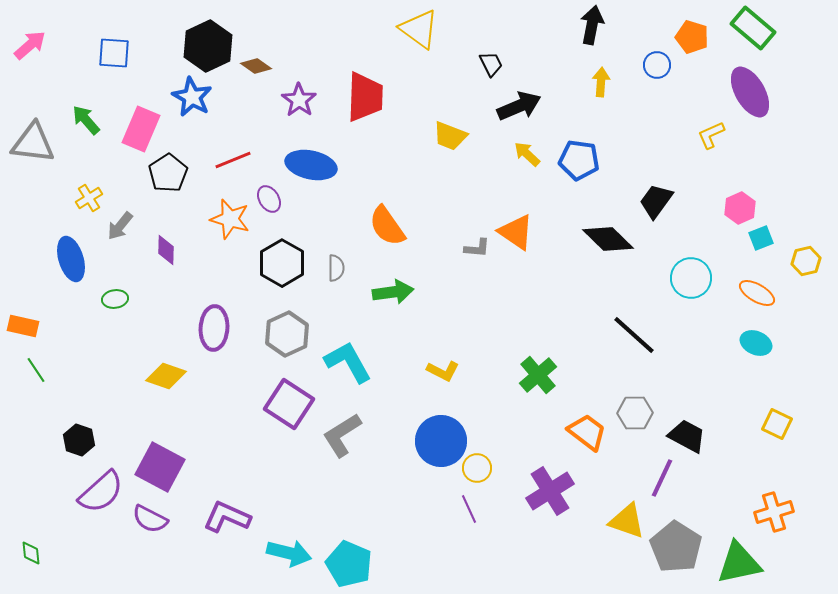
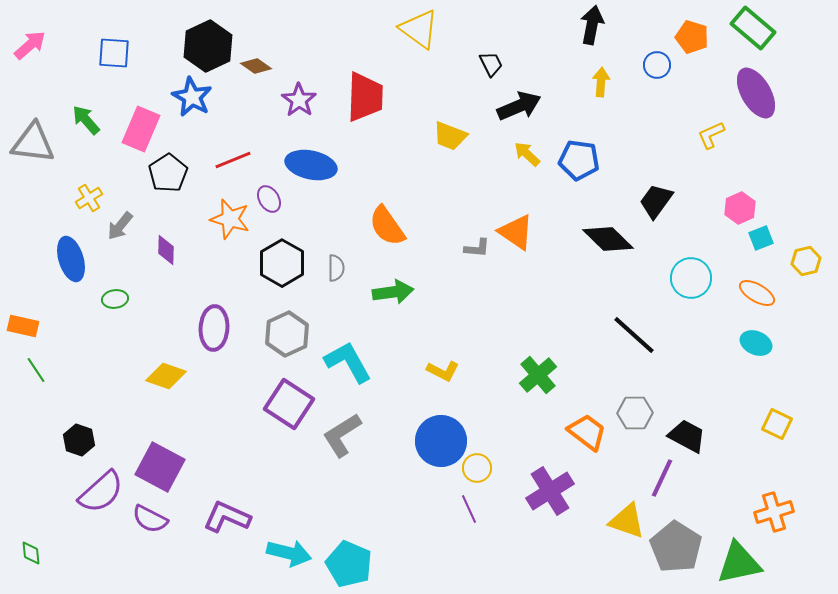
purple ellipse at (750, 92): moved 6 px right, 1 px down
